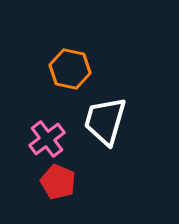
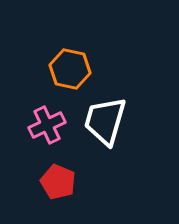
pink cross: moved 14 px up; rotated 12 degrees clockwise
